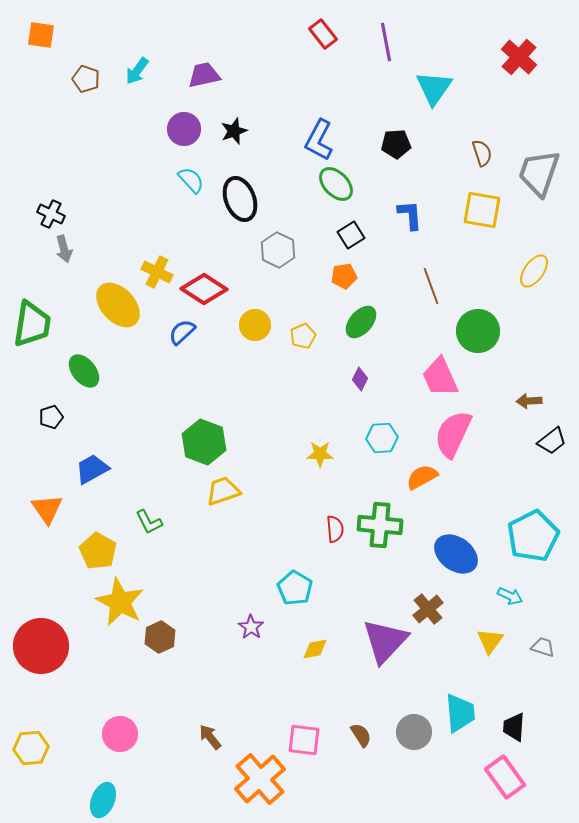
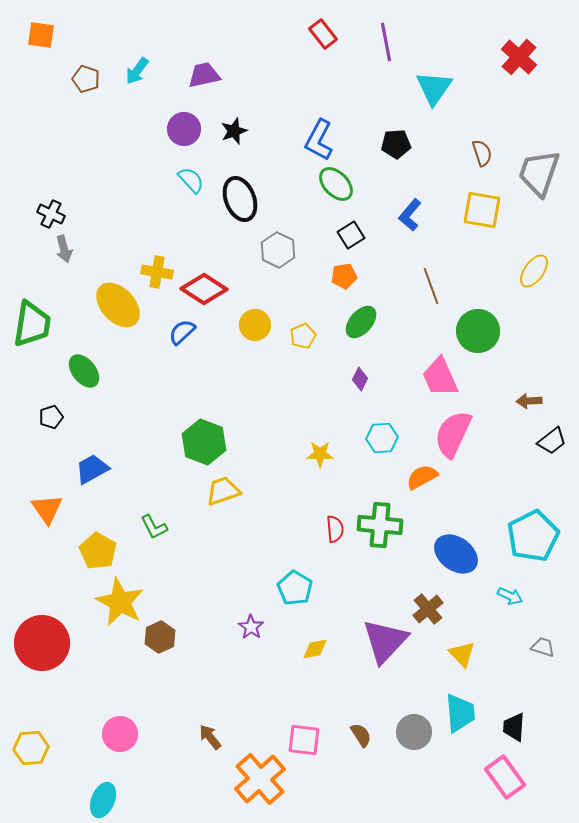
blue L-shape at (410, 215): rotated 136 degrees counterclockwise
yellow cross at (157, 272): rotated 16 degrees counterclockwise
green L-shape at (149, 522): moved 5 px right, 5 px down
yellow triangle at (490, 641): moved 28 px left, 13 px down; rotated 20 degrees counterclockwise
red circle at (41, 646): moved 1 px right, 3 px up
